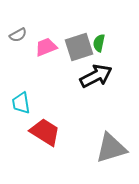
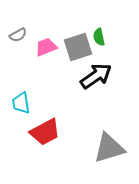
green semicircle: moved 6 px up; rotated 24 degrees counterclockwise
gray square: moved 1 px left
black arrow: rotated 8 degrees counterclockwise
red trapezoid: rotated 120 degrees clockwise
gray triangle: moved 2 px left
